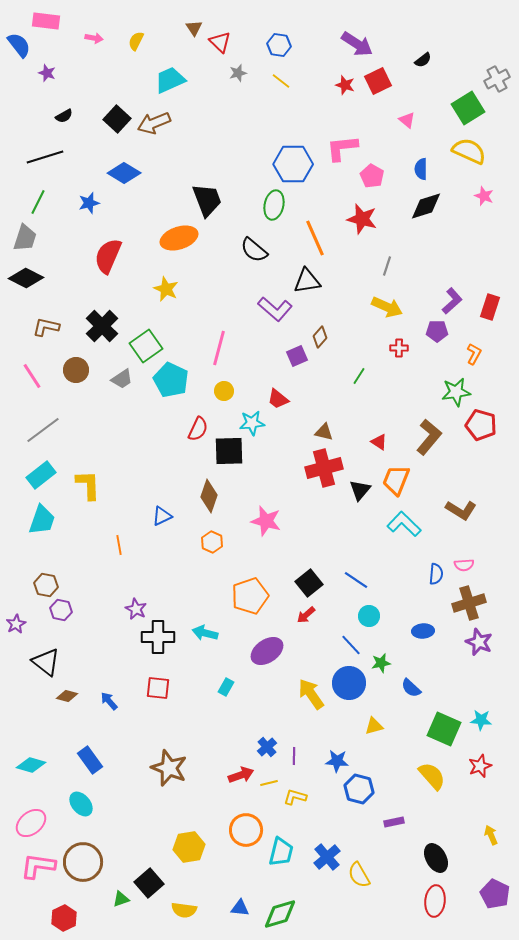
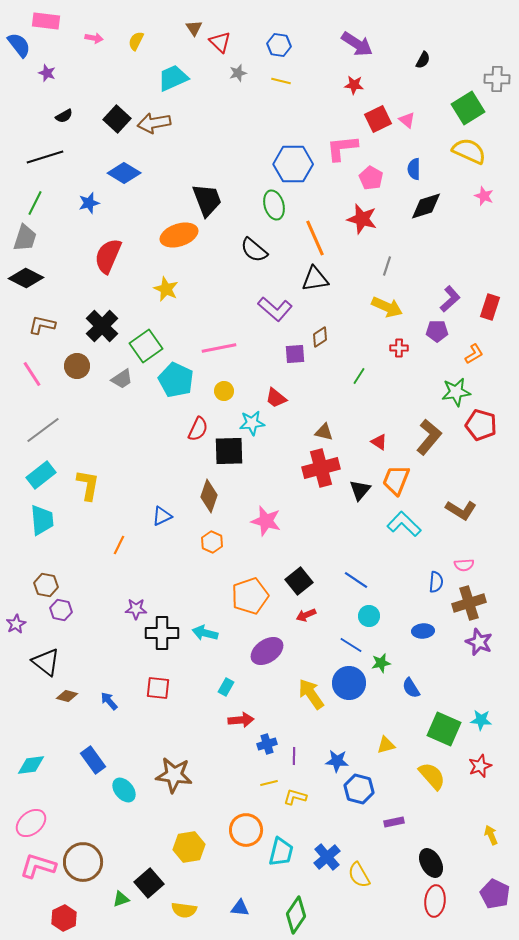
black semicircle at (423, 60): rotated 24 degrees counterclockwise
gray cross at (497, 79): rotated 30 degrees clockwise
cyan trapezoid at (170, 80): moved 3 px right, 2 px up
yellow line at (281, 81): rotated 24 degrees counterclockwise
red square at (378, 81): moved 38 px down
red star at (345, 85): moved 9 px right; rotated 12 degrees counterclockwise
brown arrow at (154, 123): rotated 12 degrees clockwise
blue semicircle at (421, 169): moved 7 px left
pink pentagon at (372, 176): moved 1 px left, 2 px down
green line at (38, 202): moved 3 px left, 1 px down
green ellipse at (274, 205): rotated 28 degrees counterclockwise
orange ellipse at (179, 238): moved 3 px up
black triangle at (307, 281): moved 8 px right, 2 px up
purple L-shape at (452, 301): moved 2 px left, 2 px up
brown L-shape at (46, 327): moved 4 px left, 2 px up
brown diamond at (320, 337): rotated 15 degrees clockwise
pink line at (219, 348): rotated 64 degrees clockwise
orange L-shape at (474, 354): rotated 30 degrees clockwise
purple square at (297, 356): moved 2 px left, 2 px up; rotated 20 degrees clockwise
brown circle at (76, 370): moved 1 px right, 4 px up
pink line at (32, 376): moved 2 px up
cyan pentagon at (171, 380): moved 5 px right
red trapezoid at (278, 399): moved 2 px left, 1 px up
red cross at (324, 468): moved 3 px left
yellow L-shape at (88, 485): rotated 12 degrees clockwise
cyan trapezoid at (42, 520): rotated 24 degrees counterclockwise
orange line at (119, 545): rotated 36 degrees clockwise
blue semicircle at (436, 574): moved 8 px down
black square at (309, 583): moved 10 px left, 2 px up
purple star at (136, 609): rotated 25 degrees counterclockwise
red arrow at (306, 615): rotated 18 degrees clockwise
black cross at (158, 637): moved 4 px right, 4 px up
blue line at (351, 645): rotated 15 degrees counterclockwise
blue semicircle at (411, 688): rotated 15 degrees clockwise
yellow triangle at (374, 726): moved 12 px right, 19 px down
blue cross at (267, 747): moved 3 px up; rotated 24 degrees clockwise
blue rectangle at (90, 760): moved 3 px right
cyan diamond at (31, 765): rotated 24 degrees counterclockwise
brown star at (169, 768): moved 5 px right, 7 px down; rotated 15 degrees counterclockwise
red arrow at (241, 775): moved 55 px up; rotated 15 degrees clockwise
cyan ellipse at (81, 804): moved 43 px right, 14 px up
black ellipse at (436, 858): moved 5 px left, 5 px down
pink L-shape at (38, 866): rotated 9 degrees clockwise
green diamond at (280, 914): moved 16 px right, 1 px down; rotated 39 degrees counterclockwise
